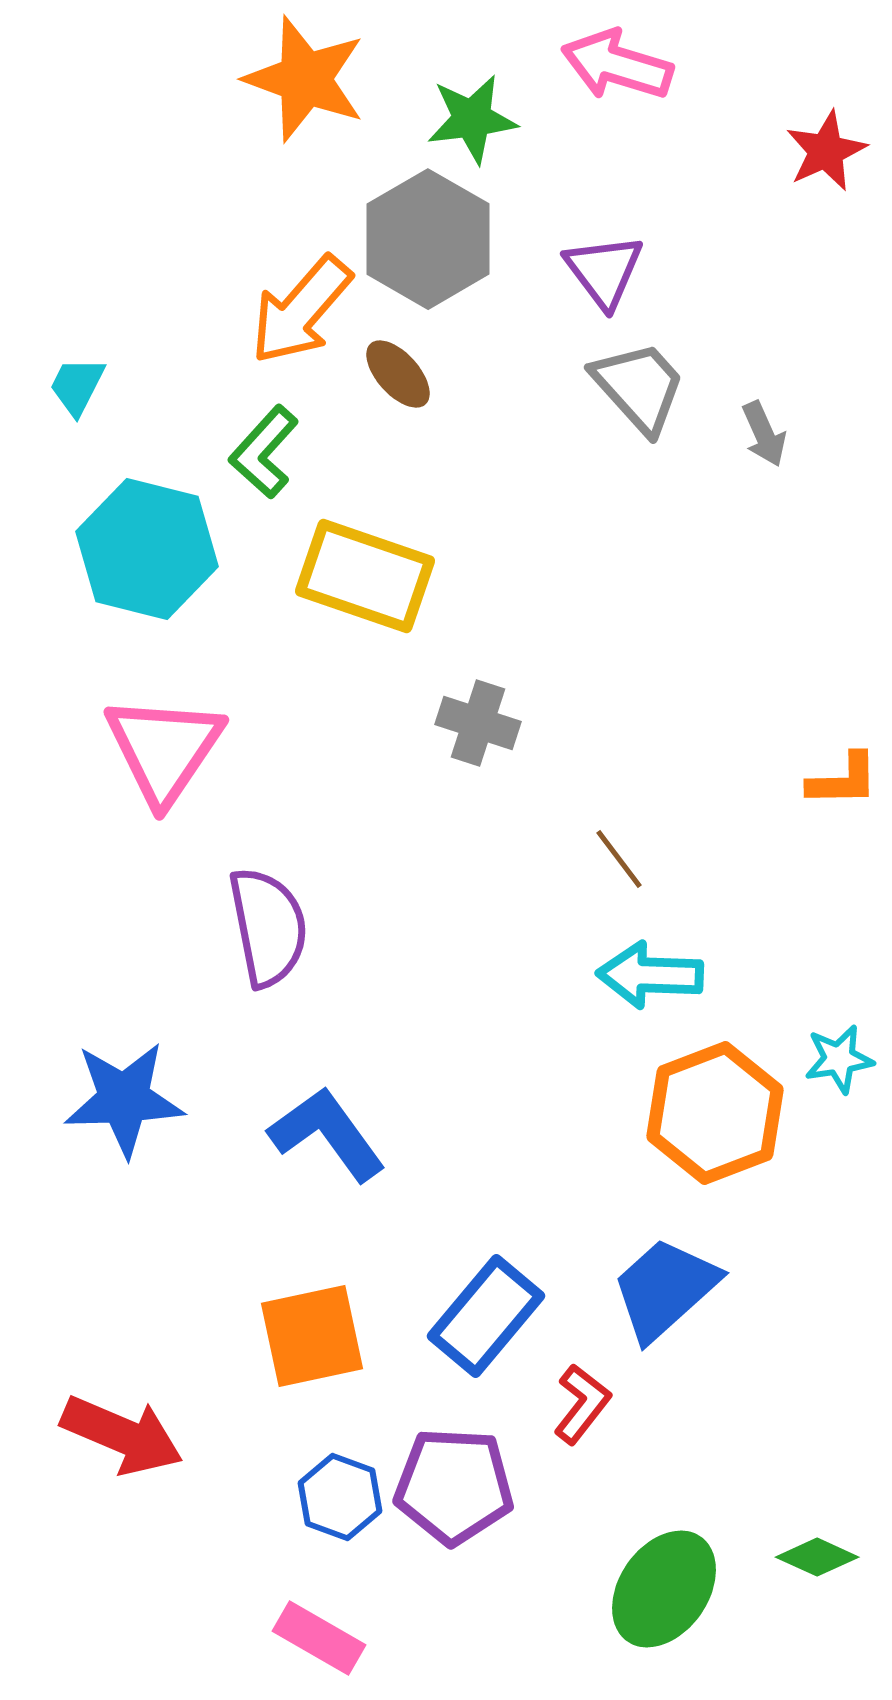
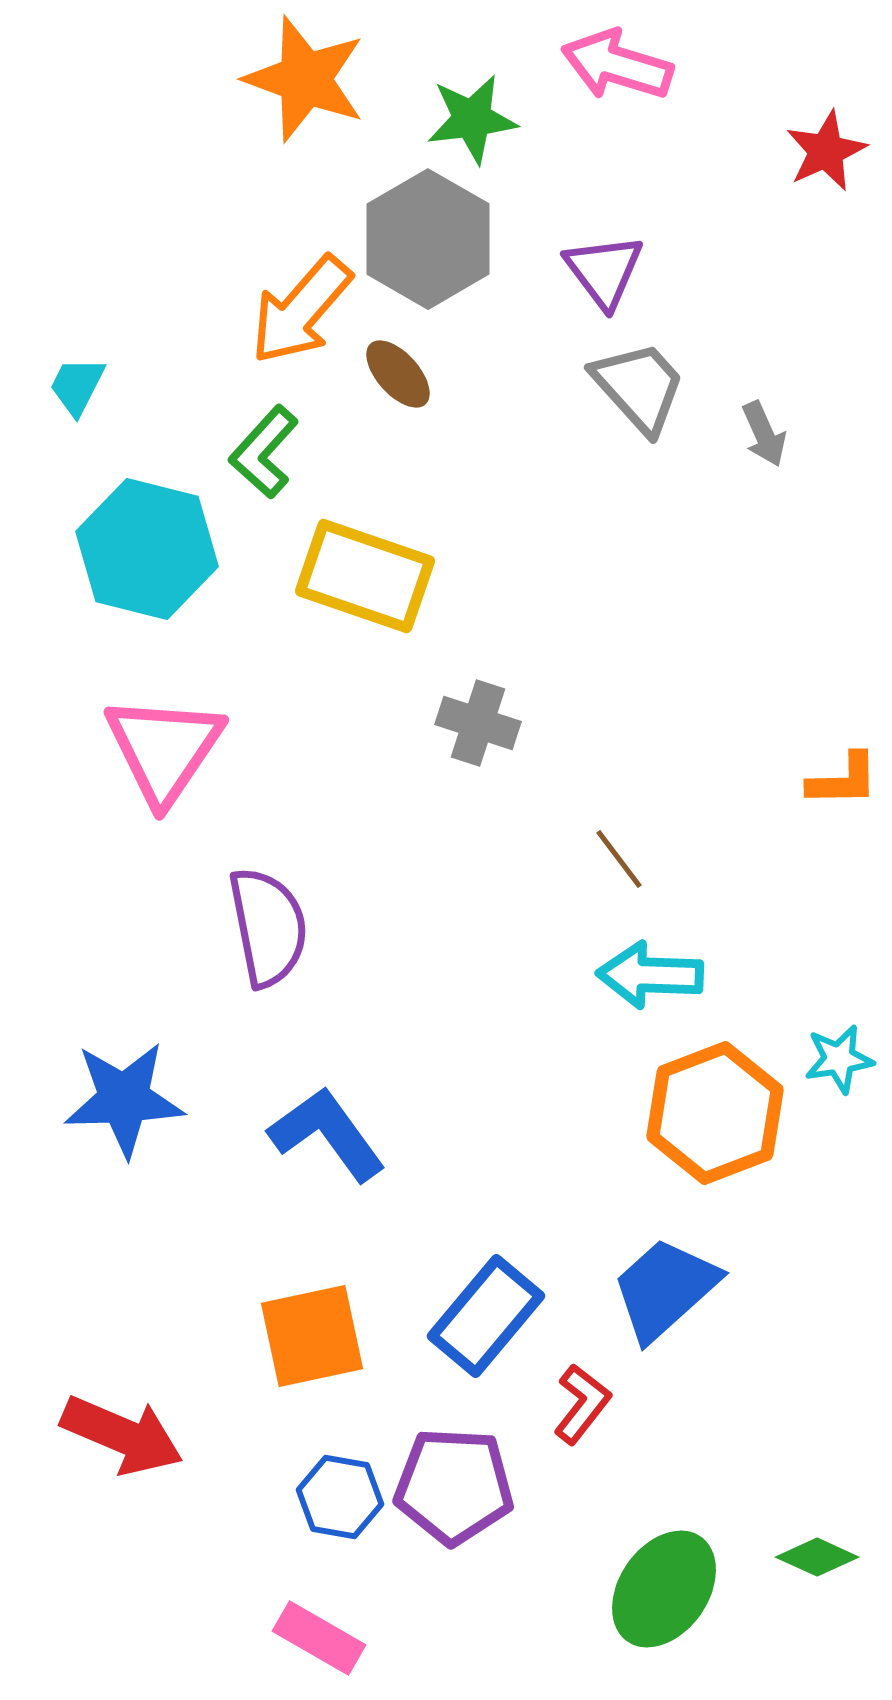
blue hexagon: rotated 10 degrees counterclockwise
